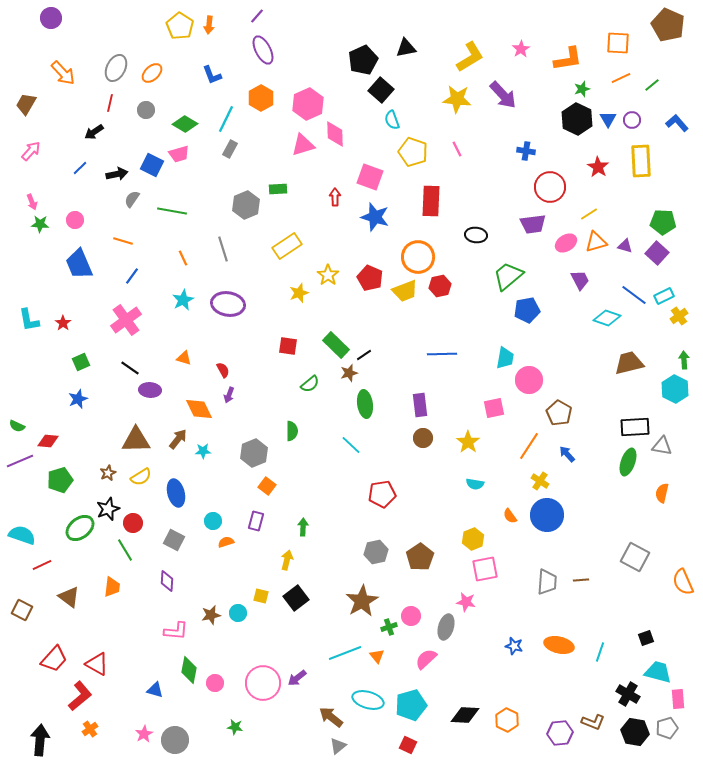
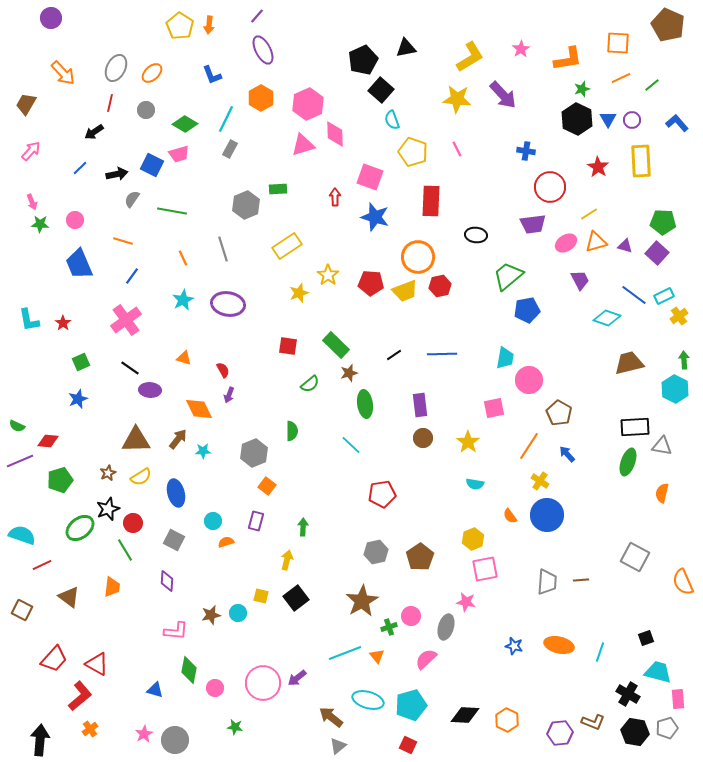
red pentagon at (370, 278): moved 1 px right, 5 px down; rotated 20 degrees counterclockwise
black line at (364, 355): moved 30 px right
pink circle at (215, 683): moved 5 px down
